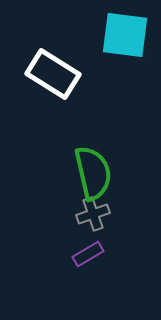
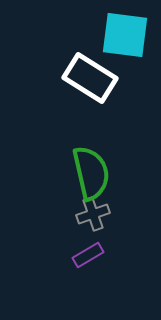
white rectangle: moved 37 px right, 4 px down
green semicircle: moved 2 px left
purple rectangle: moved 1 px down
